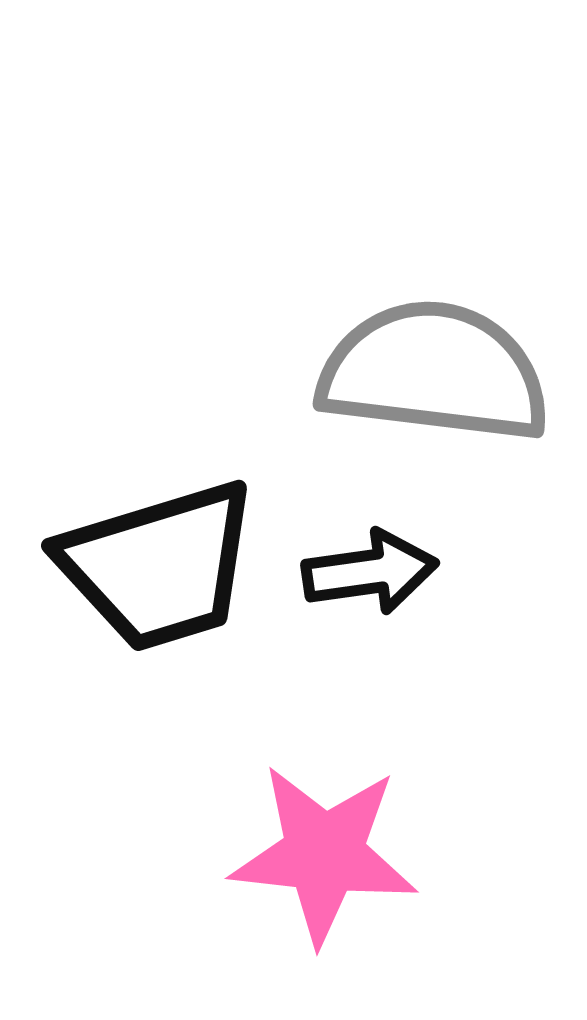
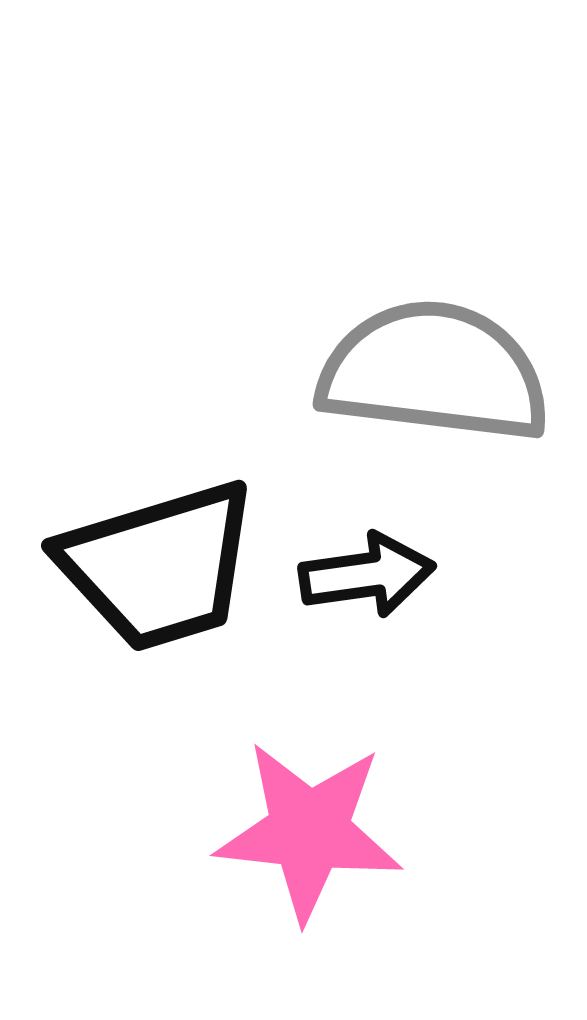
black arrow: moved 3 px left, 3 px down
pink star: moved 15 px left, 23 px up
